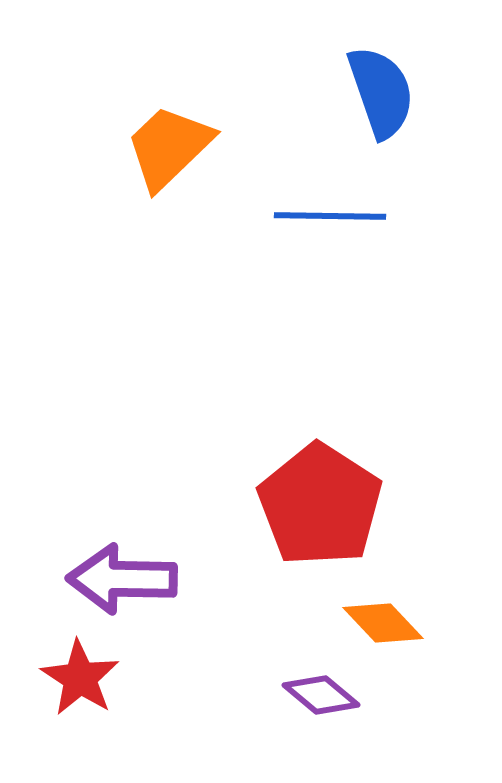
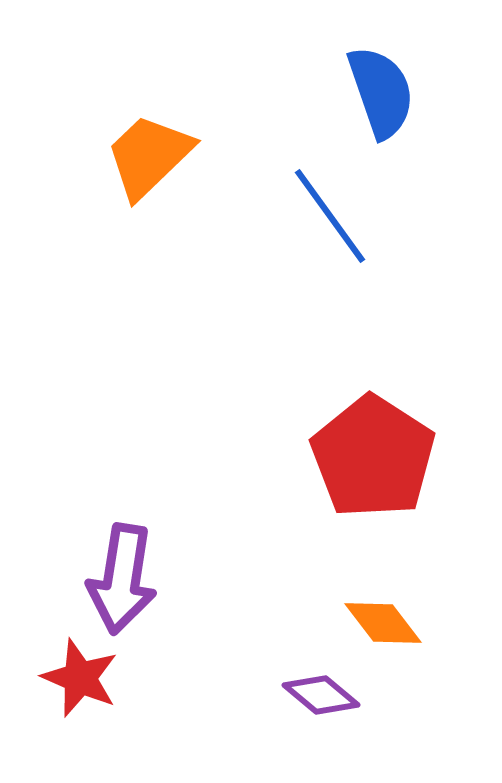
orange trapezoid: moved 20 px left, 9 px down
blue line: rotated 53 degrees clockwise
red pentagon: moved 53 px right, 48 px up
purple arrow: rotated 82 degrees counterclockwise
orange diamond: rotated 6 degrees clockwise
red star: rotated 10 degrees counterclockwise
